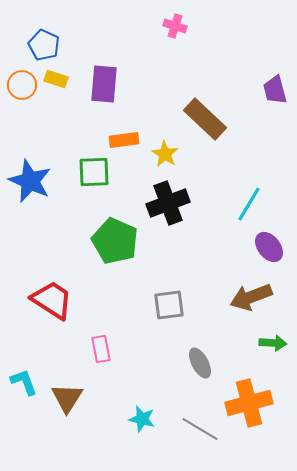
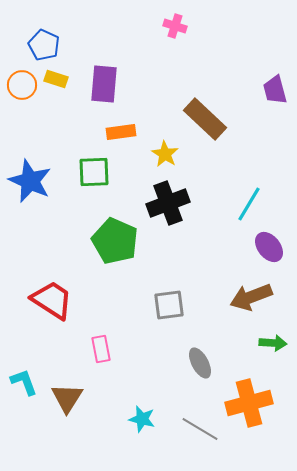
orange rectangle: moved 3 px left, 8 px up
